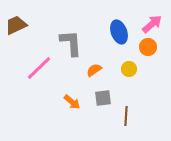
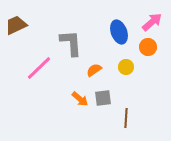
pink arrow: moved 2 px up
yellow circle: moved 3 px left, 2 px up
orange arrow: moved 8 px right, 3 px up
brown line: moved 2 px down
